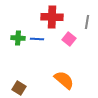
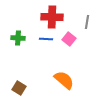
blue line: moved 9 px right
